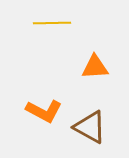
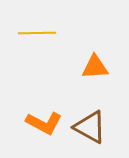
yellow line: moved 15 px left, 10 px down
orange L-shape: moved 12 px down
